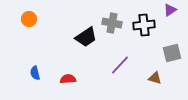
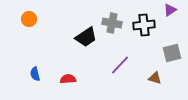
blue semicircle: moved 1 px down
